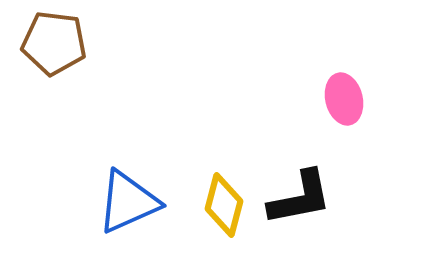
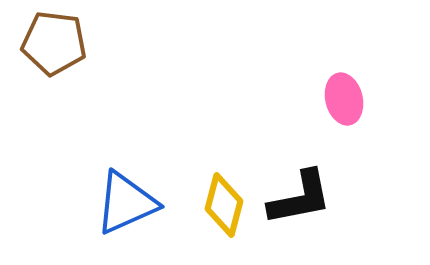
blue triangle: moved 2 px left, 1 px down
